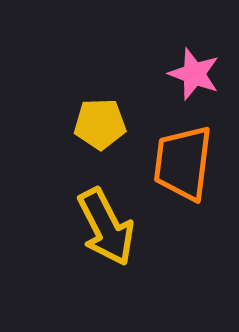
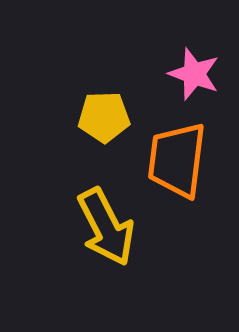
yellow pentagon: moved 4 px right, 7 px up
orange trapezoid: moved 6 px left, 3 px up
